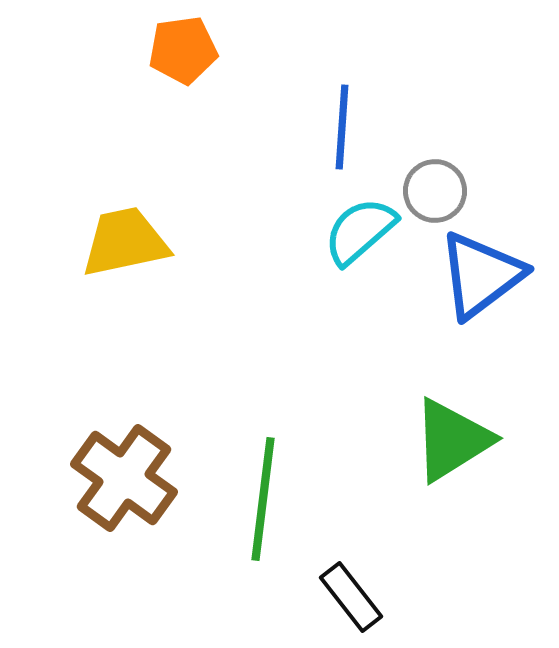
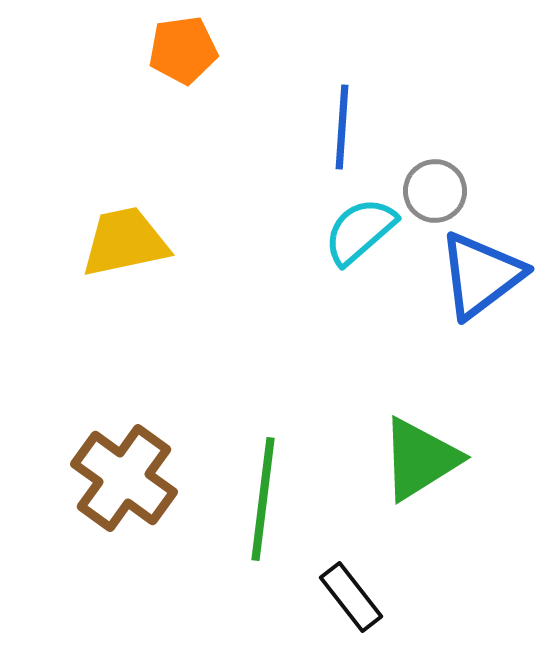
green triangle: moved 32 px left, 19 px down
